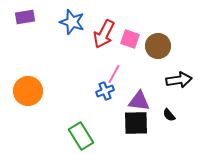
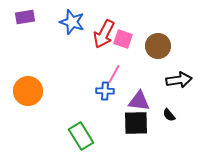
pink square: moved 7 px left
blue cross: rotated 24 degrees clockwise
